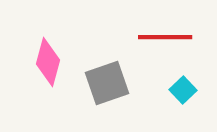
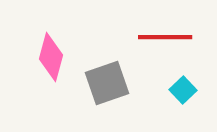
pink diamond: moved 3 px right, 5 px up
